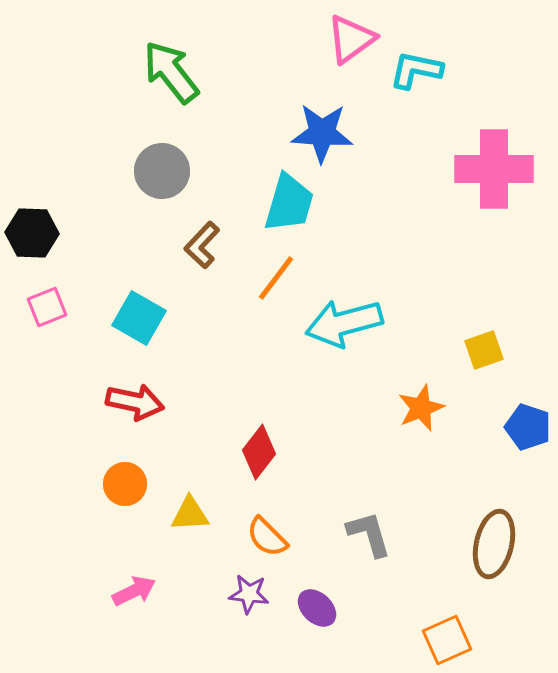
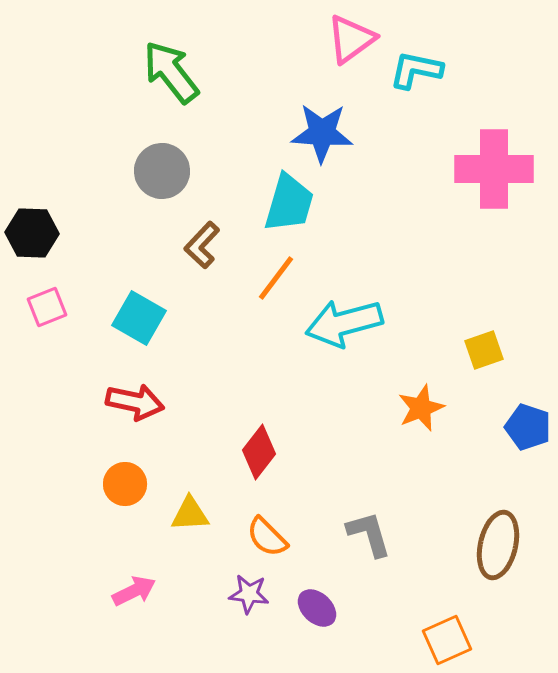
brown ellipse: moved 4 px right, 1 px down
